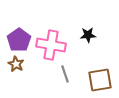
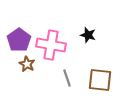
black star: rotated 21 degrees clockwise
brown star: moved 11 px right
gray line: moved 2 px right, 4 px down
brown square: rotated 15 degrees clockwise
